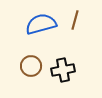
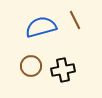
brown line: rotated 42 degrees counterclockwise
blue semicircle: moved 3 px down
